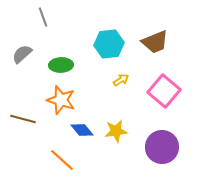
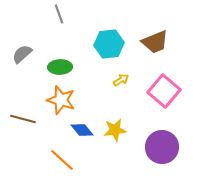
gray line: moved 16 px right, 3 px up
green ellipse: moved 1 px left, 2 px down
yellow star: moved 1 px left, 1 px up
